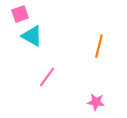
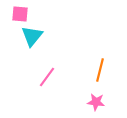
pink square: rotated 24 degrees clockwise
cyan triangle: rotated 40 degrees clockwise
orange line: moved 1 px right, 24 px down
